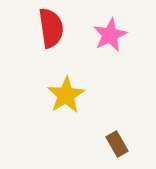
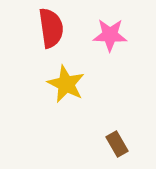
pink star: rotated 28 degrees clockwise
yellow star: moved 11 px up; rotated 15 degrees counterclockwise
